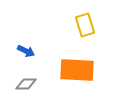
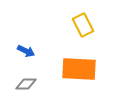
yellow rectangle: moved 2 px left; rotated 10 degrees counterclockwise
orange rectangle: moved 2 px right, 1 px up
